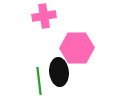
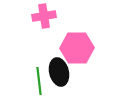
black ellipse: rotated 8 degrees counterclockwise
